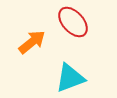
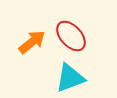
red ellipse: moved 2 px left, 14 px down
